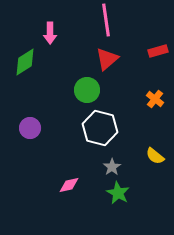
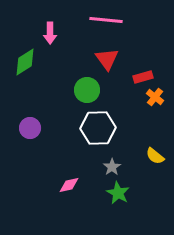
pink line: rotated 76 degrees counterclockwise
red rectangle: moved 15 px left, 26 px down
red triangle: rotated 25 degrees counterclockwise
orange cross: moved 2 px up
white hexagon: moved 2 px left; rotated 16 degrees counterclockwise
